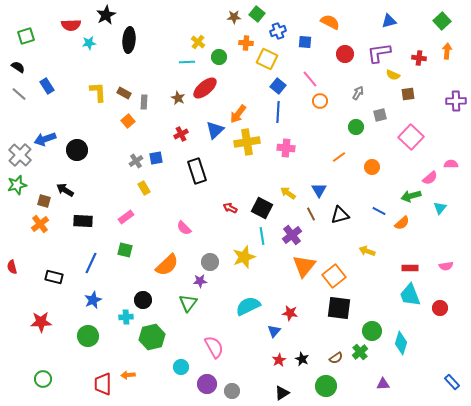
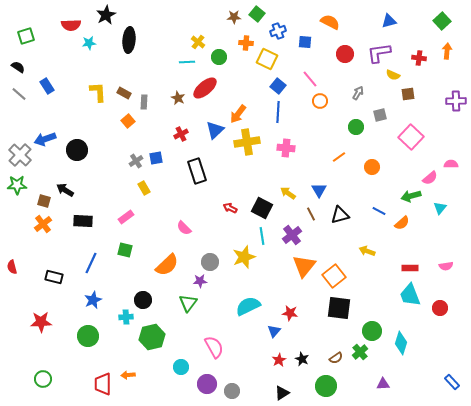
green star at (17, 185): rotated 12 degrees clockwise
orange cross at (40, 224): moved 3 px right
